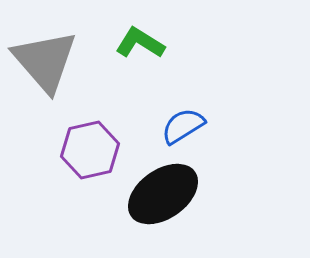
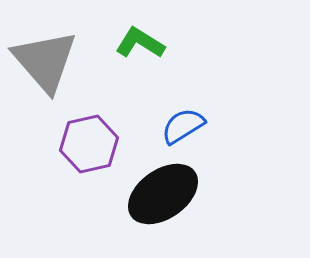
purple hexagon: moved 1 px left, 6 px up
